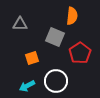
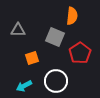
gray triangle: moved 2 px left, 6 px down
cyan arrow: moved 3 px left
